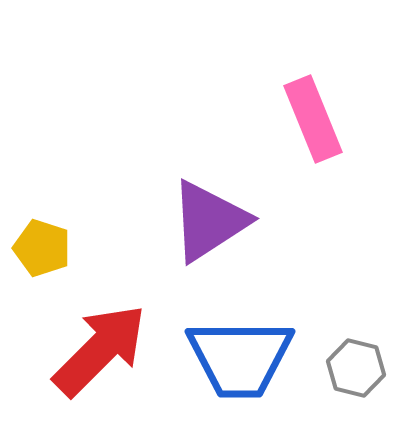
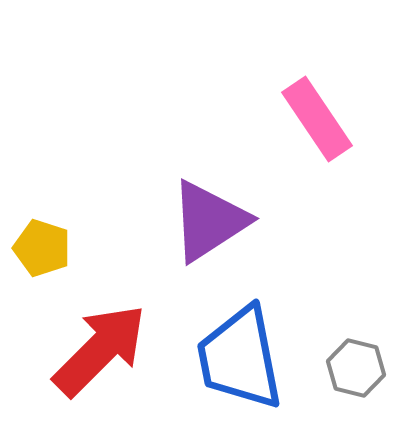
pink rectangle: moved 4 px right; rotated 12 degrees counterclockwise
blue trapezoid: rotated 79 degrees clockwise
